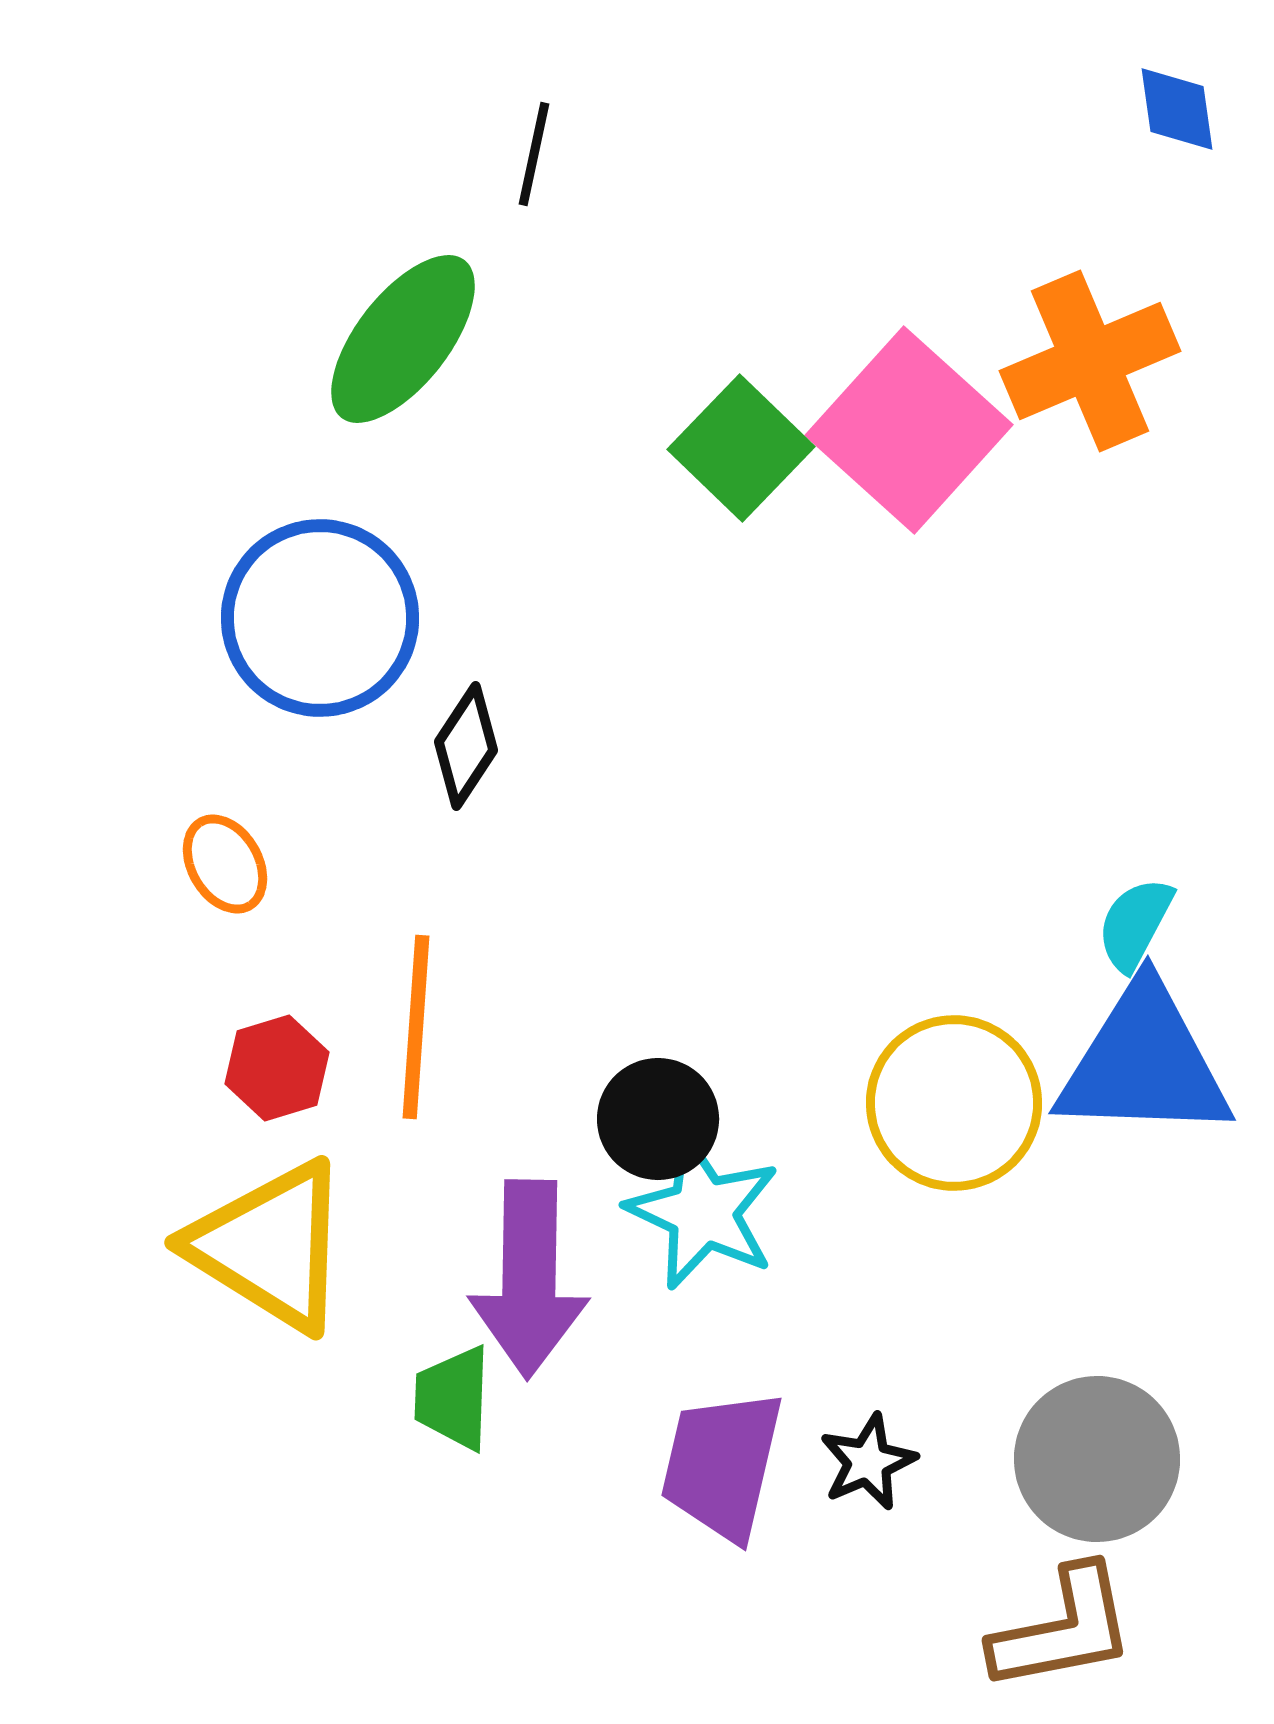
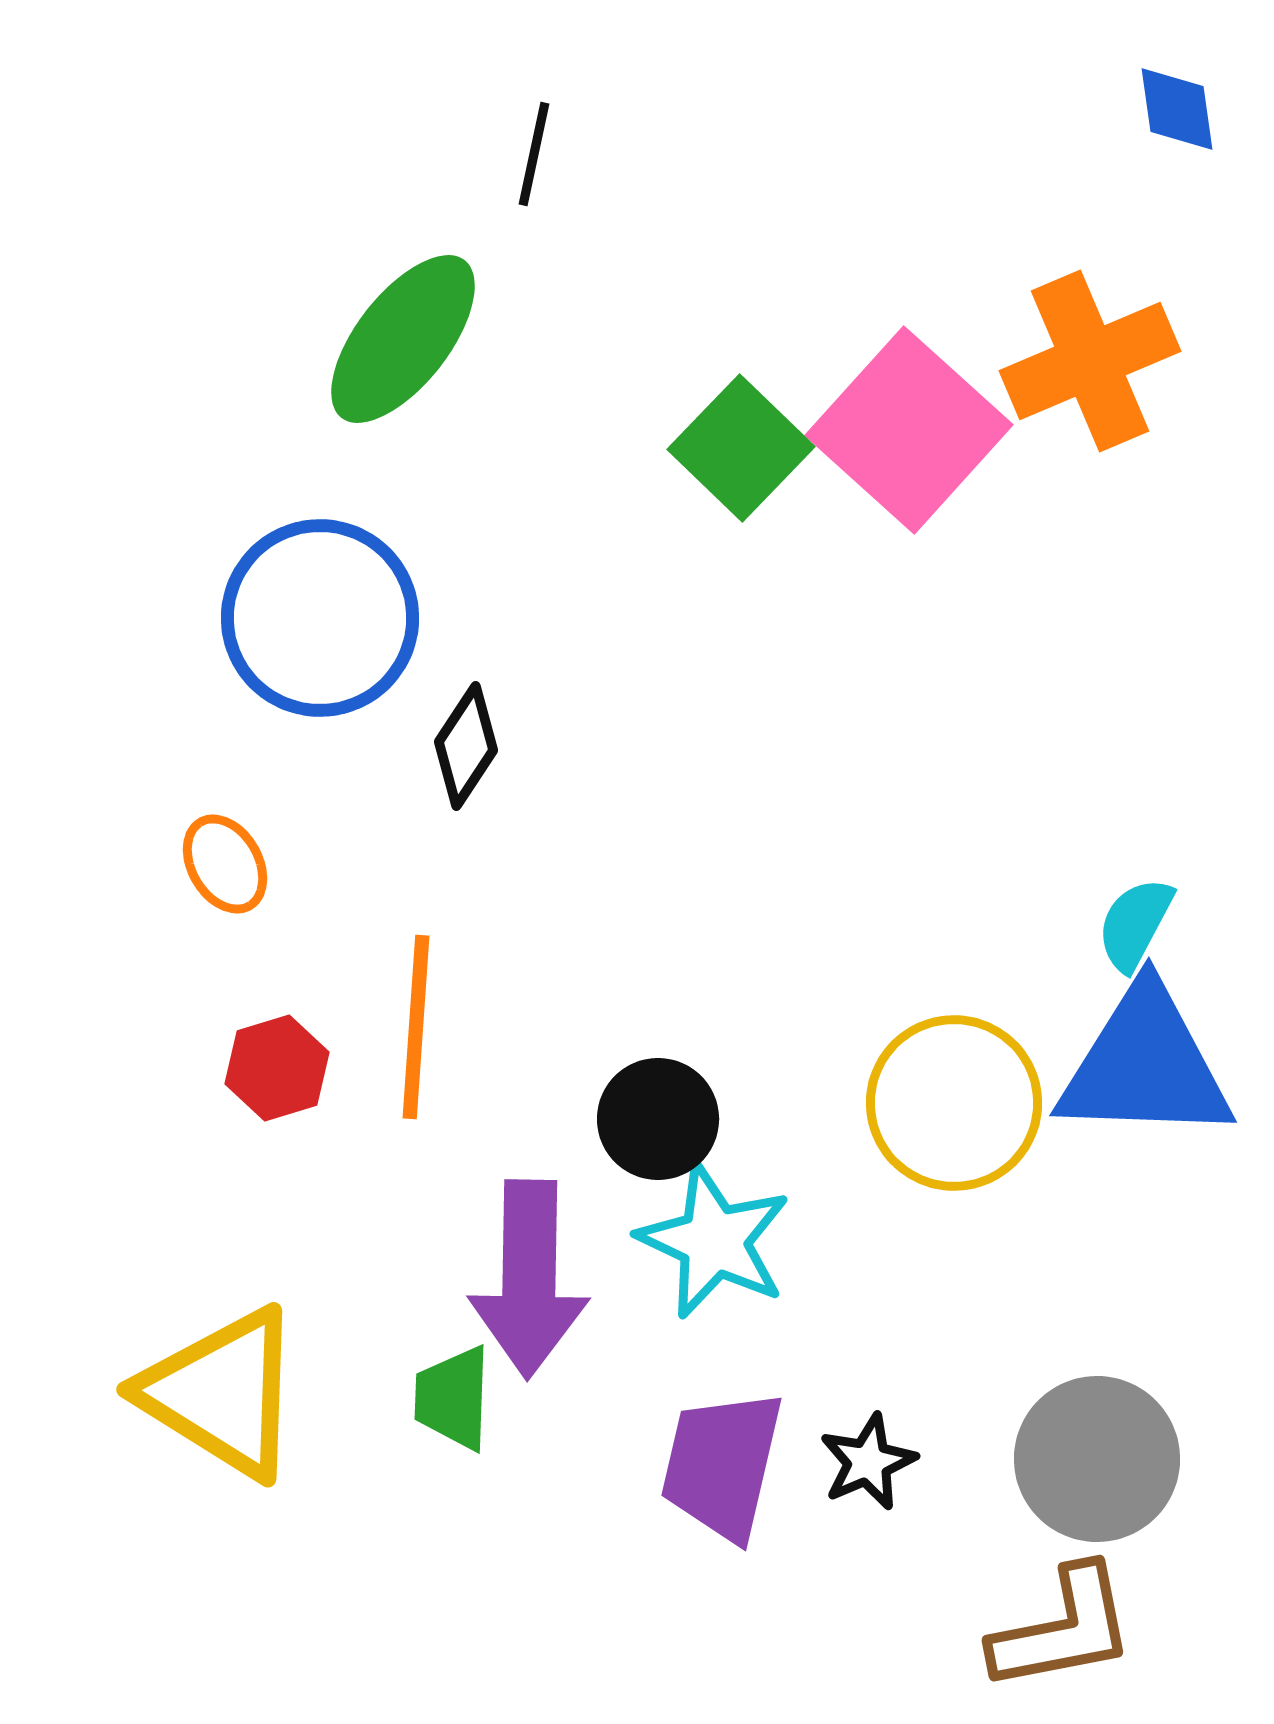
blue triangle: moved 1 px right, 2 px down
cyan star: moved 11 px right, 29 px down
yellow triangle: moved 48 px left, 147 px down
